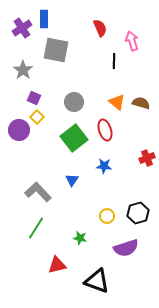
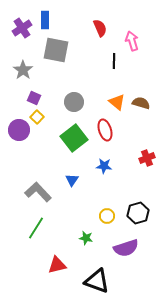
blue rectangle: moved 1 px right, 1 px down
green star: moved 6 px right
